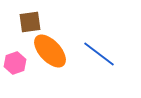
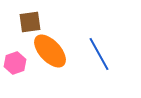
blue line: rotated 24 degrees clockwise
